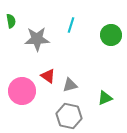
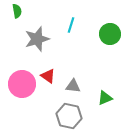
green semicircle: moved 6 px right, 10 px up
green circle: moved 1 px left, 1 px up
gray star: rotated 15 degrees counterclockwise
gray triangle: moved 3 px right, 1 px down; rotated 21 degrees clockwise
pink circle: moved 7 px up
